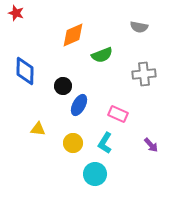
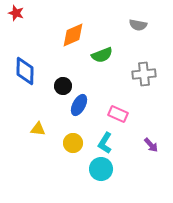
gray semicircle: moved 1 px left, 2 px up
cyan circle: moved 6 px right, 5 px up
